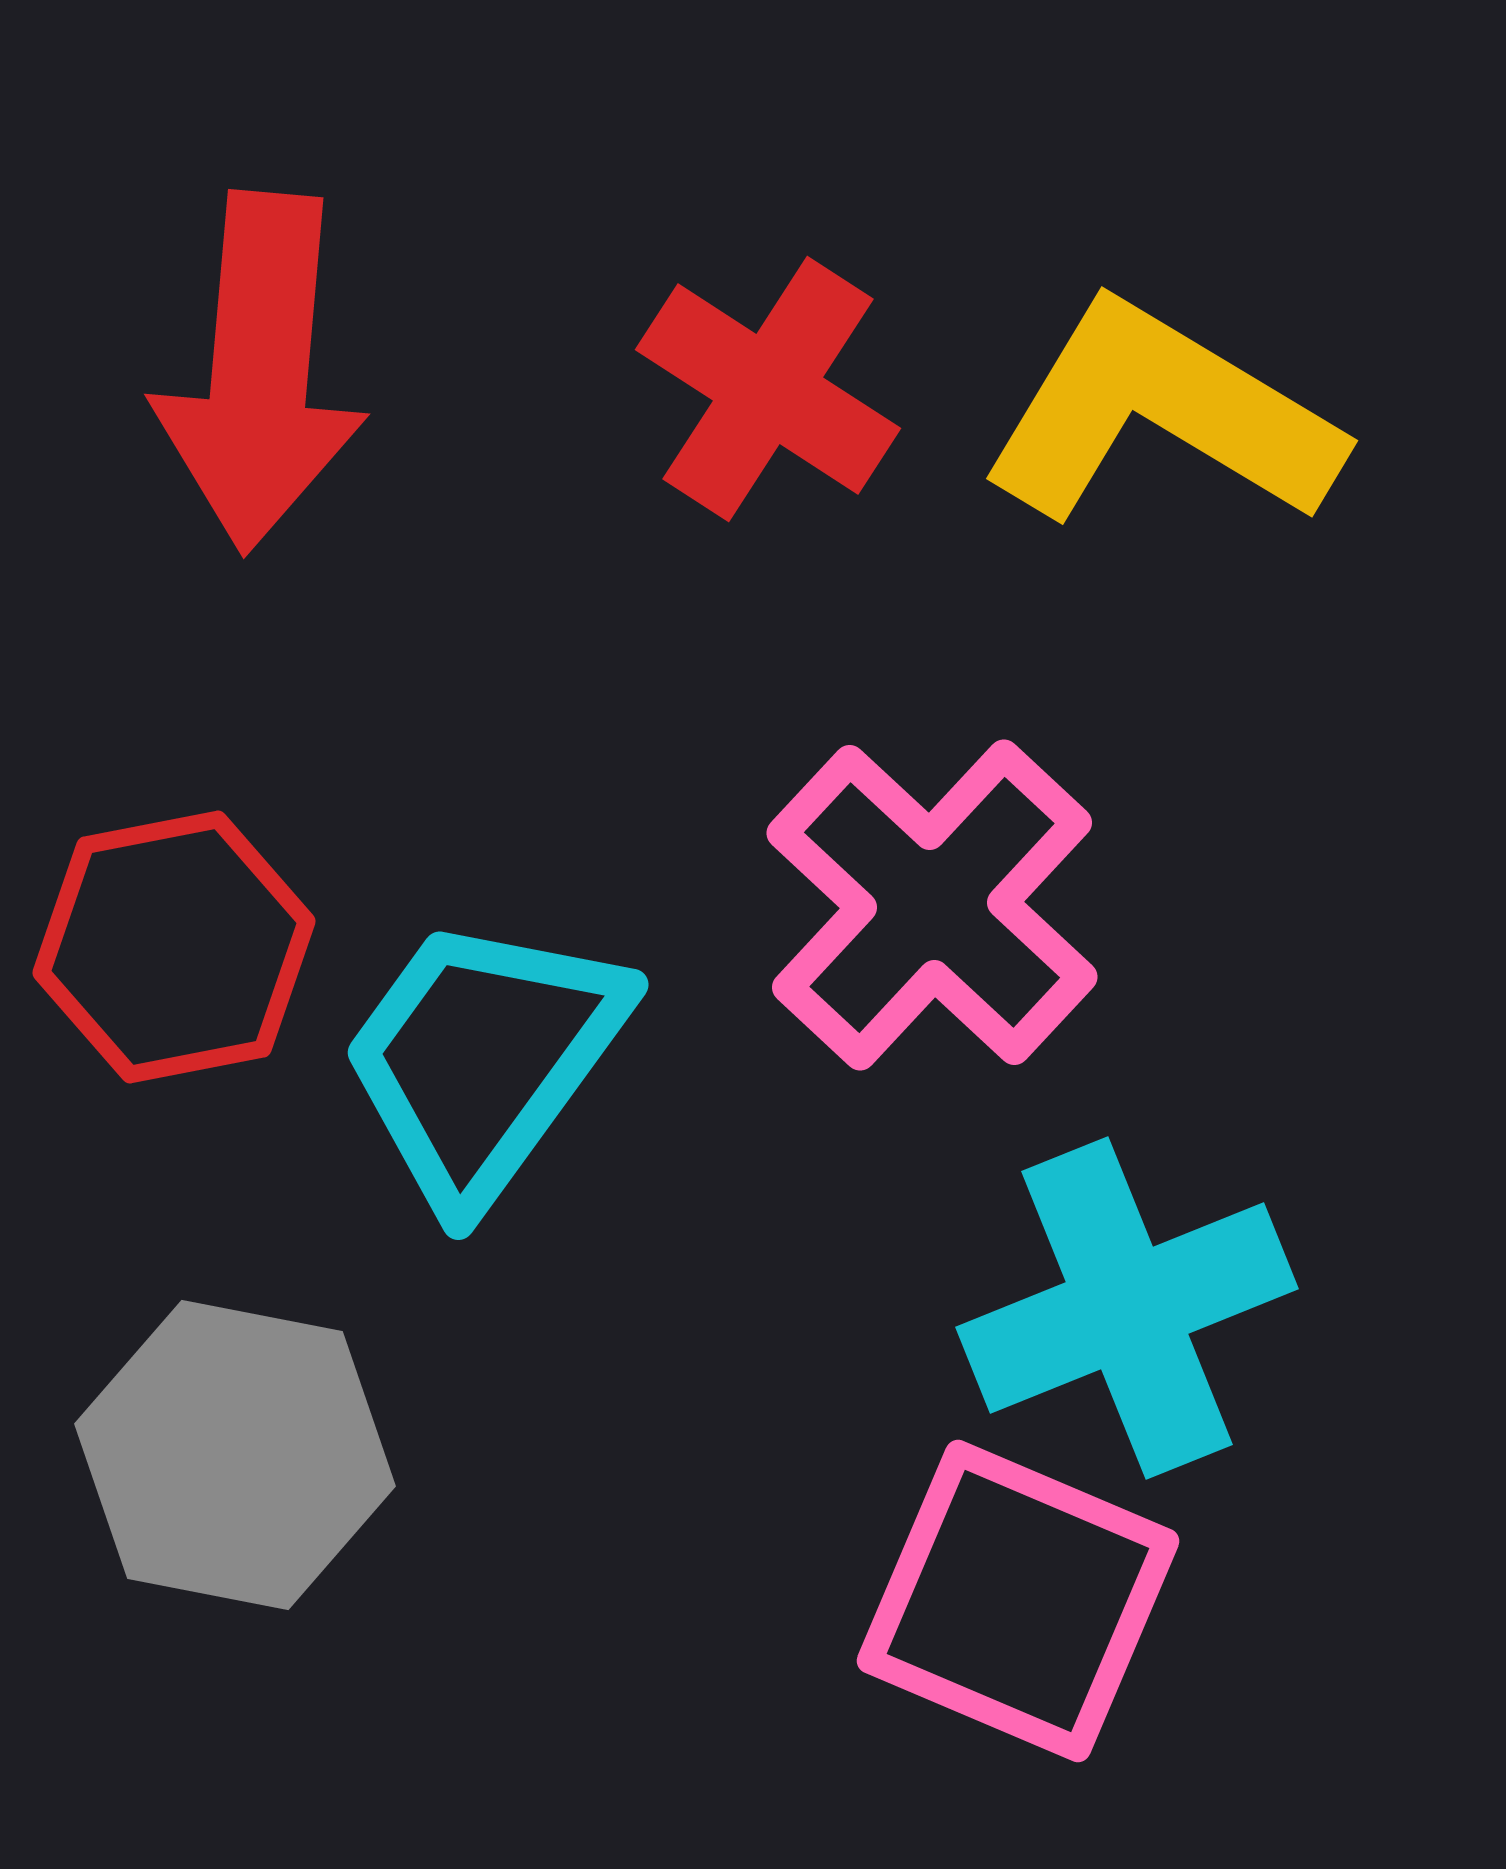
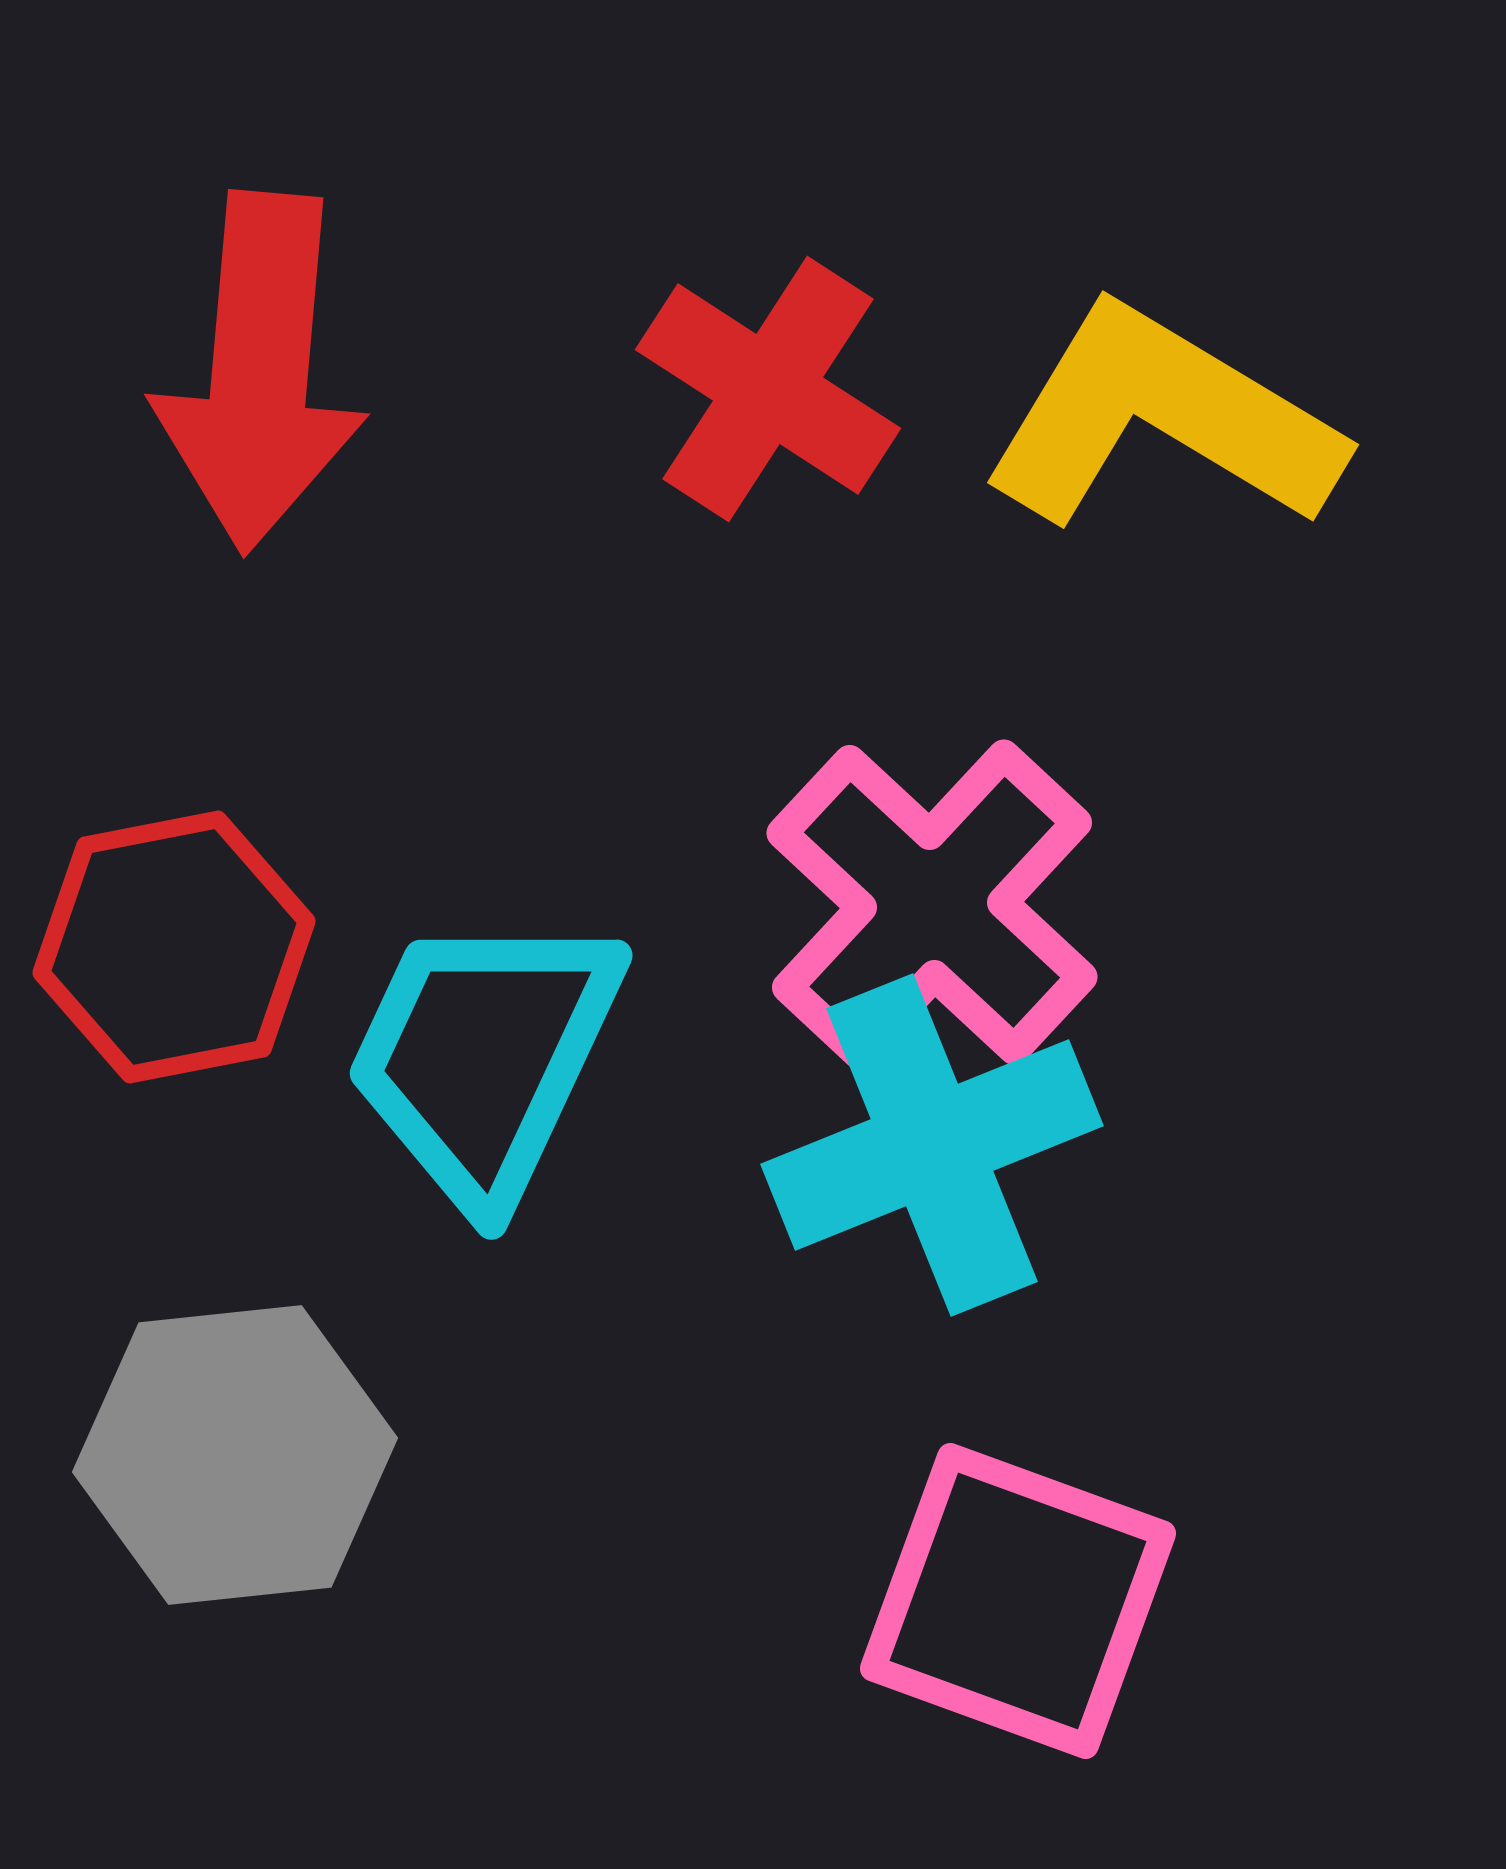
yellow L-shape: moved 1 px right, 4 px down
cyan trapezoid: moved 1 px right, 2 px up; rotated 11 degrees counterclockwise
cyan cross: moved 195 px left, 163 px up
gray hexagon: rotated 17 degrees counterclockwise
pink square: rotated 3 degrees counterclockwise
